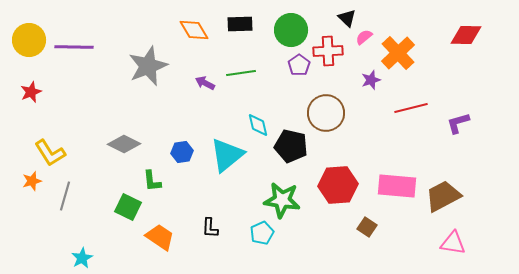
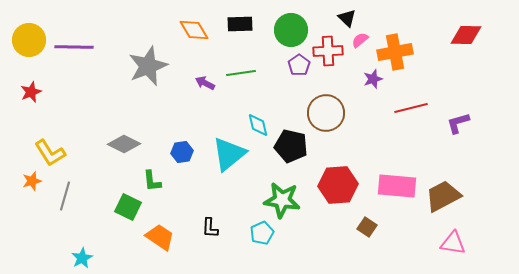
pink semicircle: moved 4 px left, 3 px down
orange cross: moved 3 px left, 1 px up; rotated 32 degrees clockwise
purple star: moved 2 px right, 1 px up
cyan triangle: moved 2 px right, 1 px up
